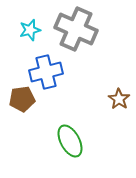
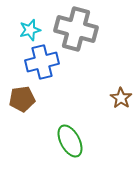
gray cross: rotated 9 degrees counterclockwise
blue cross: moved 4 px left, 10 px up
brown star: moved 2 px right, 1 px up
